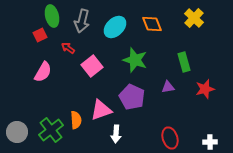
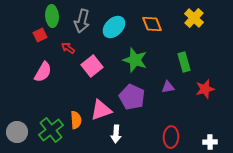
green ellipse: rotated 10 degrees clockwise
cyan ellipse: moved 1 px left
red ellipse: moved 1 px right, 1 px up; rotated 20 degrees clockwise
